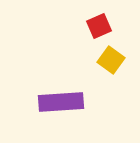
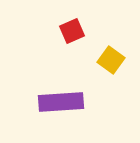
red square: moved 27 px left, 5 px down
